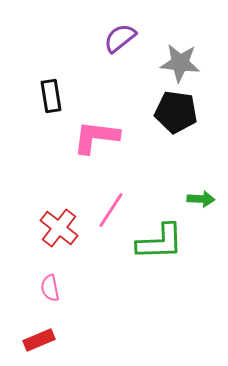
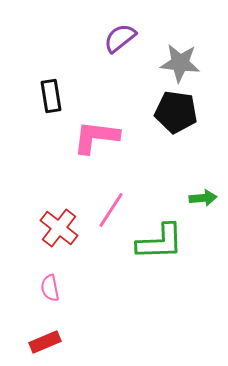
green arrow: moved 2 px right, 1 px up; rotated 8 degrees counterclockwise
red rectangle: moved 6 px right, 2 px down
